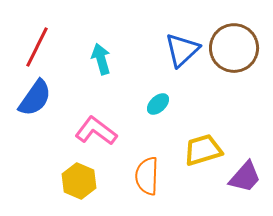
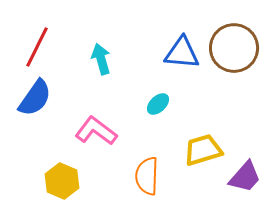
blue triangle: moved 3 px down; rotated 48 degrees clockwise
yellow hexagon: moved 17 px left
